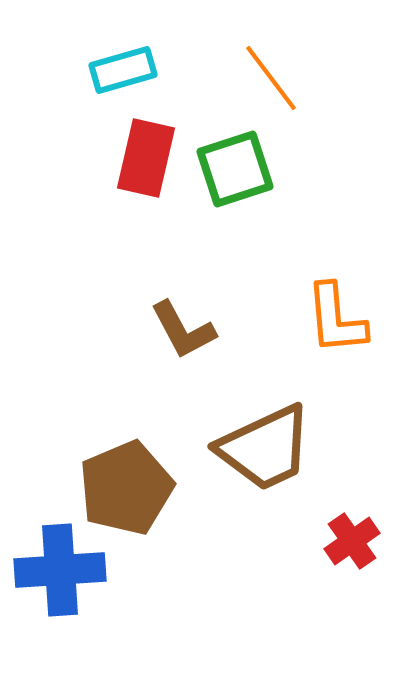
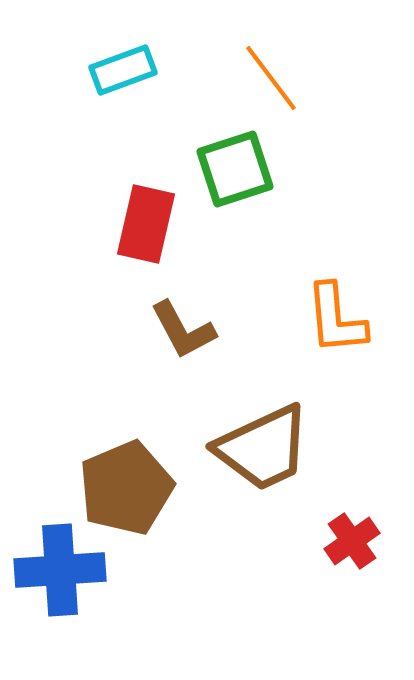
cyan rectangle: rotated 4 degrees counterclockwise
red rectangle: moved 66 px down
brown trapezoid: moved 2 px left
